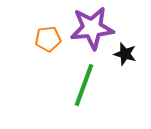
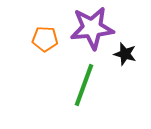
orange pentagon: moved 3 px left; rotated 10 degrees clockwise
